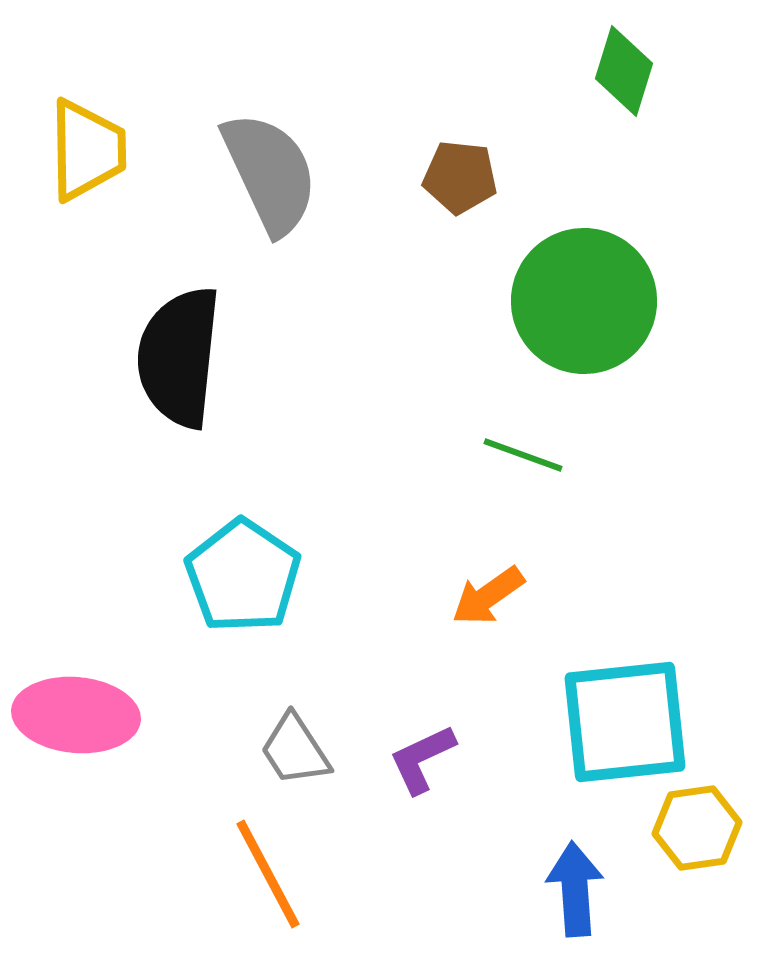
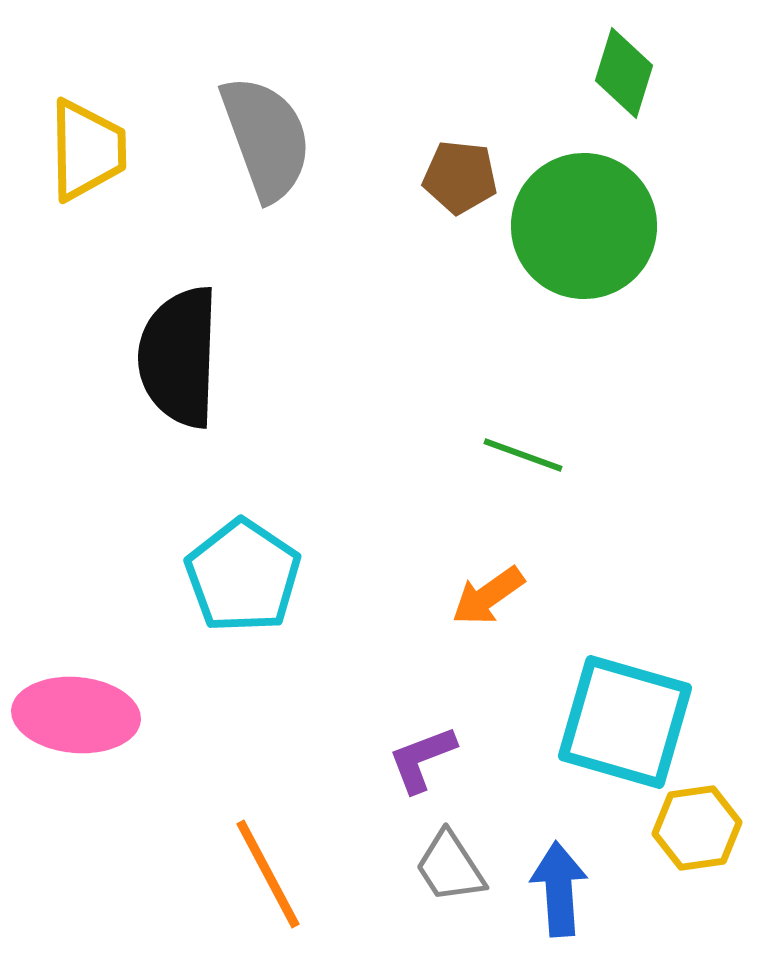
green diamond: moved 2 px down
gray semicircle: moved 4 px left, 35 px up; rotated 5 degrees clockwise
green circle: moved 75 px up
black semicircle: rotated 4 degrees counterclockwise
cyan square: rotated 22 degrees clockwise
gray trapezoid: moved 155 px right, 117 px down
purple L-shape: rotated 4 degrees clockwise
blue arrow: moved 16 px left
